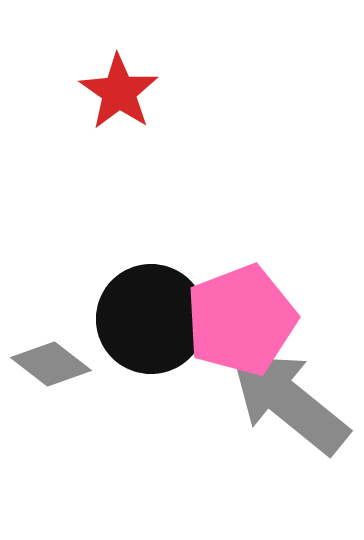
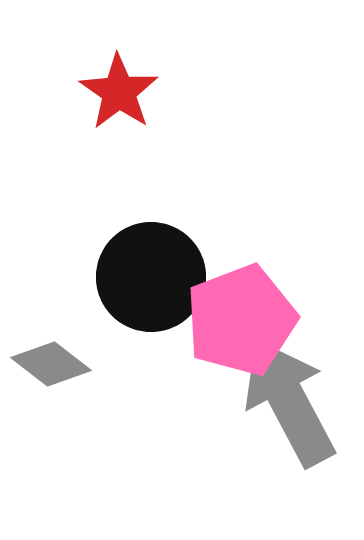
black circle: moved 42 px up
gray arrow: rotated 23 degrees clockwise
